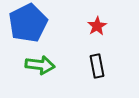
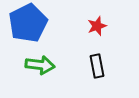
red star: rotated 12 degrees clockwise
